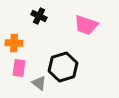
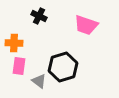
pink rectangle: moved 2 px up
gray triangle: moved 2 px up
